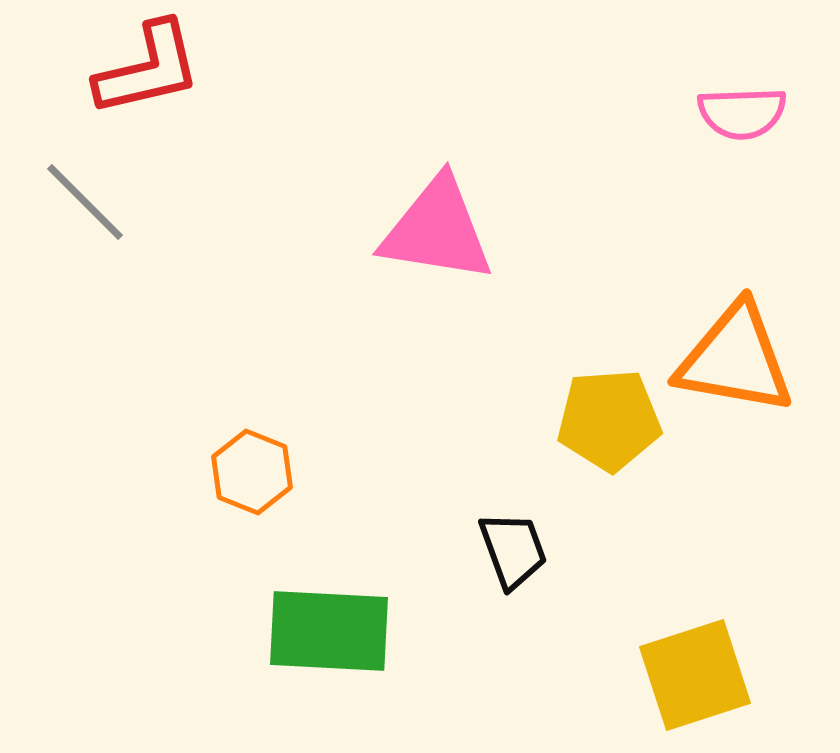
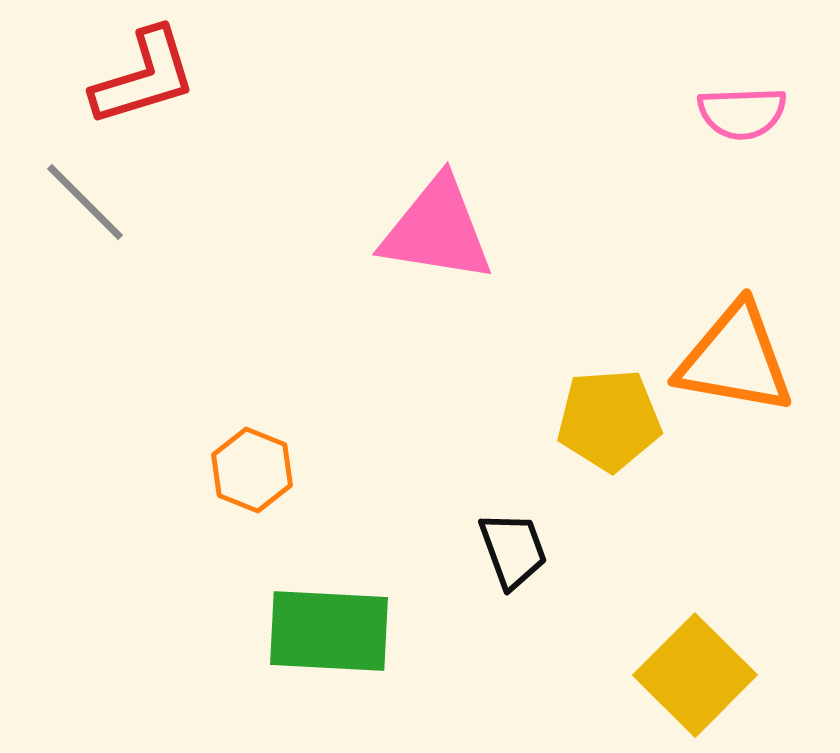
red L-shape: moved 4 px left, 8 px down; rotated 4 degrees counterclockwise
orange hexagon: moved 2 px up
yellow square: rotated 27 degrees counterclockwise
